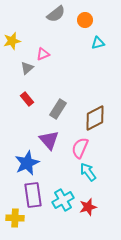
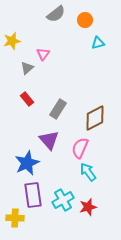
pink triangle: rotated 32 degrees counterclockwise
